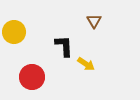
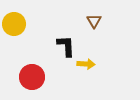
yellow circle: moved 8 px up
black L-shape: moved 2 px right
yellow arrow: rotated 30 degrees counterclockwise
